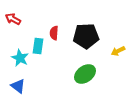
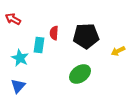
cyan rectangle: moved 1 px right, 1 px up
green ellipse: moved 5 px left
blue triangle: rotated 35 degrees clockwise
